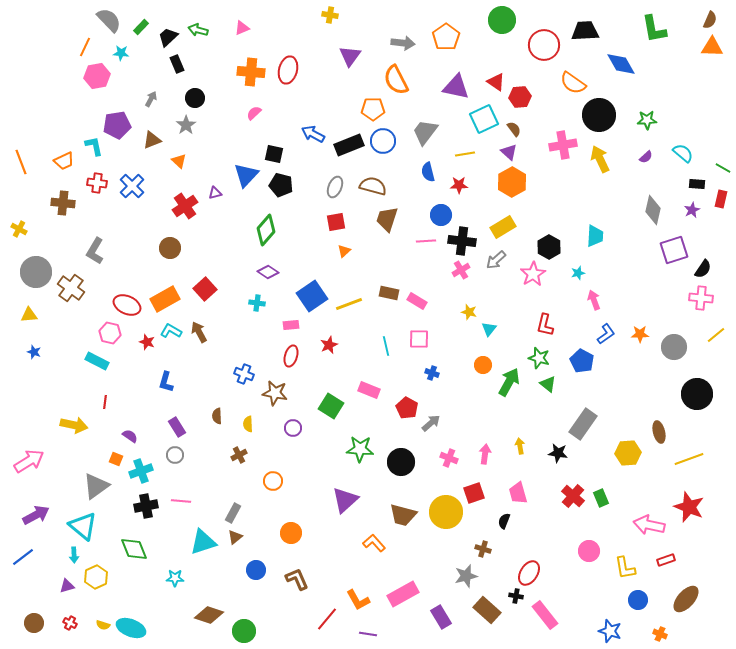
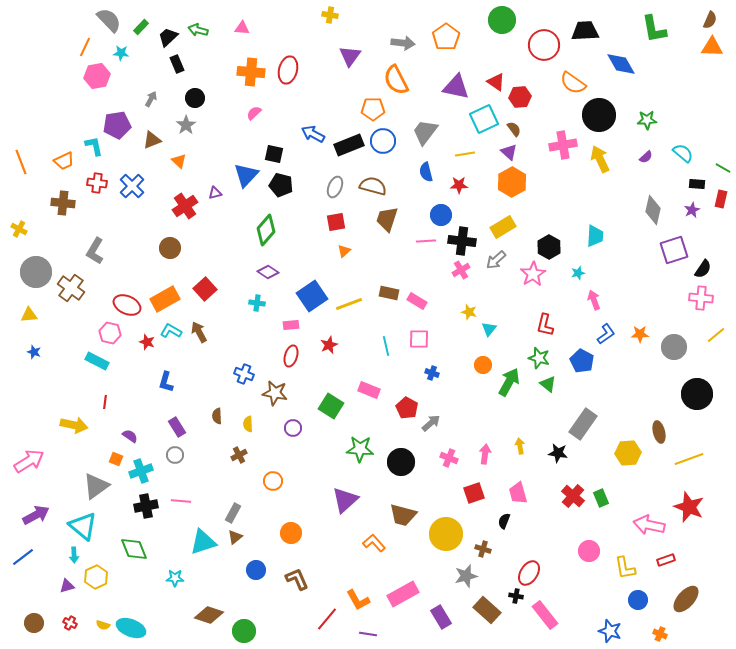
pink triangle at (242, 28): rotated 28 degrees clockwise
blue semicircle at (428, 172): moved 2 px left
yellow circle at (446, 512): moved 22 px down
